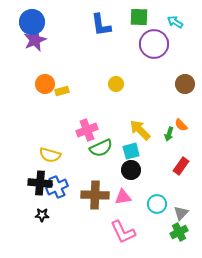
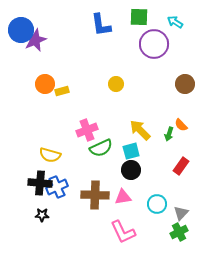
blue circle: moved 11 px left, 8 px down
